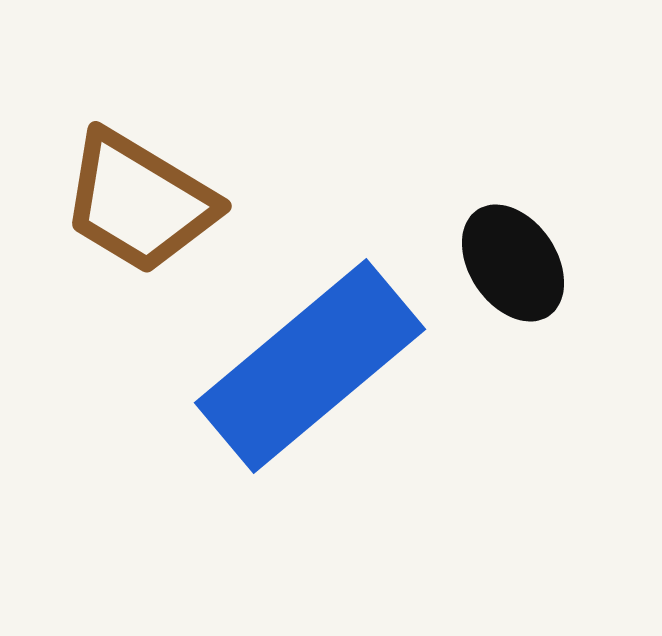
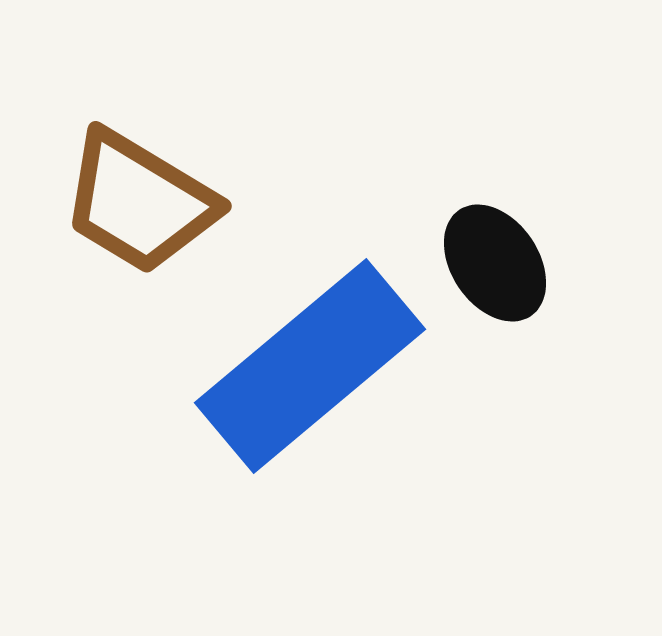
black ellipse: moved 18 px left
